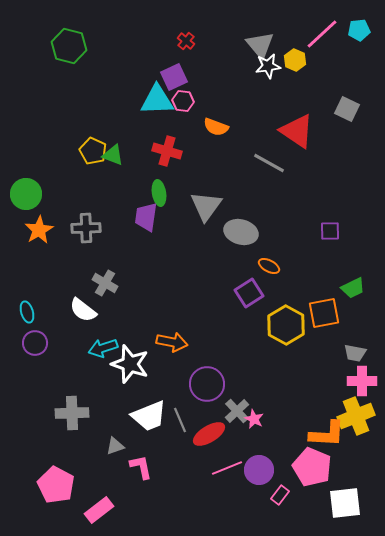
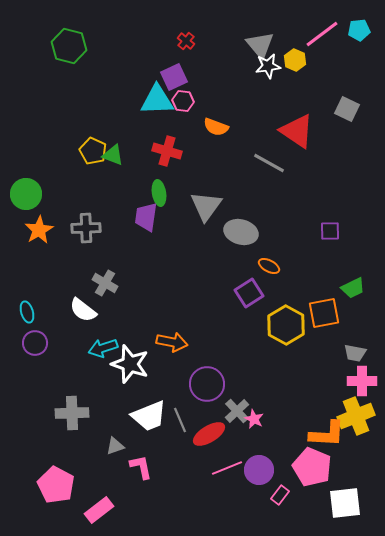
pink line at (322, 34): rotated 6 degrees clockwise
